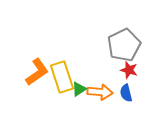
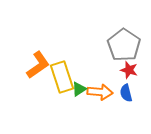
gray pentagon: rotated 12 degrees counterclockwise
orange L-shape: moved 1 px right, 7 px up
